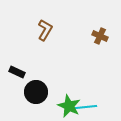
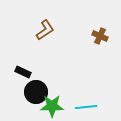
brown L-shape: rotated 25 degrees clockwise
black rectangle: moved 6 px right
green star: moved 17 px left; rotated 25 degrees counterclockwise
